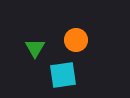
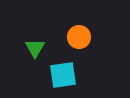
orange circle: moved 3 px right, 3 px up
